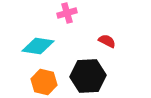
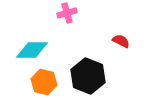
red semicircle: moved 14 px right
cyan diamond: moved 6 px left, 4 px down; rotated 8 degrees counterclockwise
black hexagon: rotated 24 degrees clockwise
